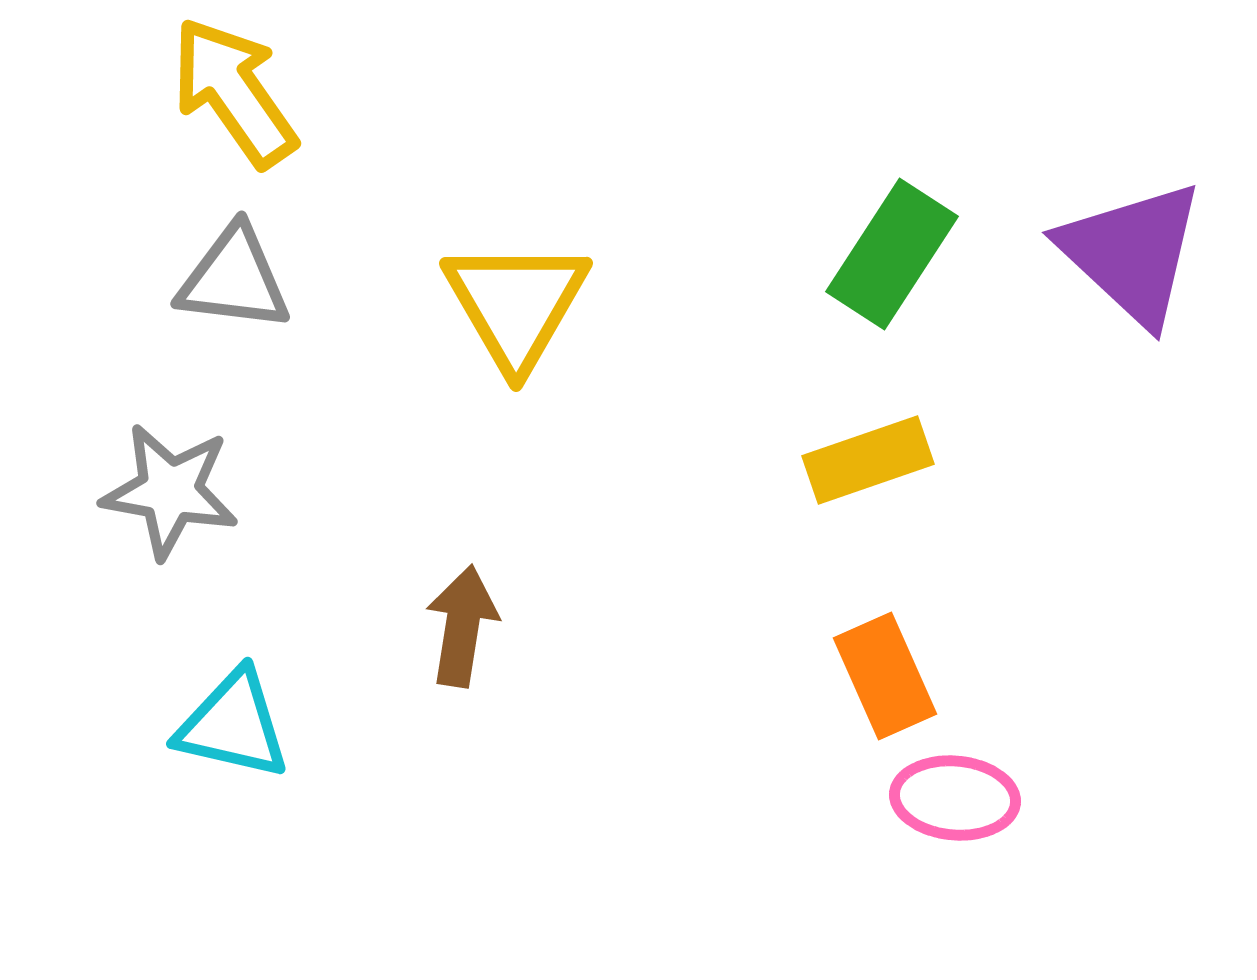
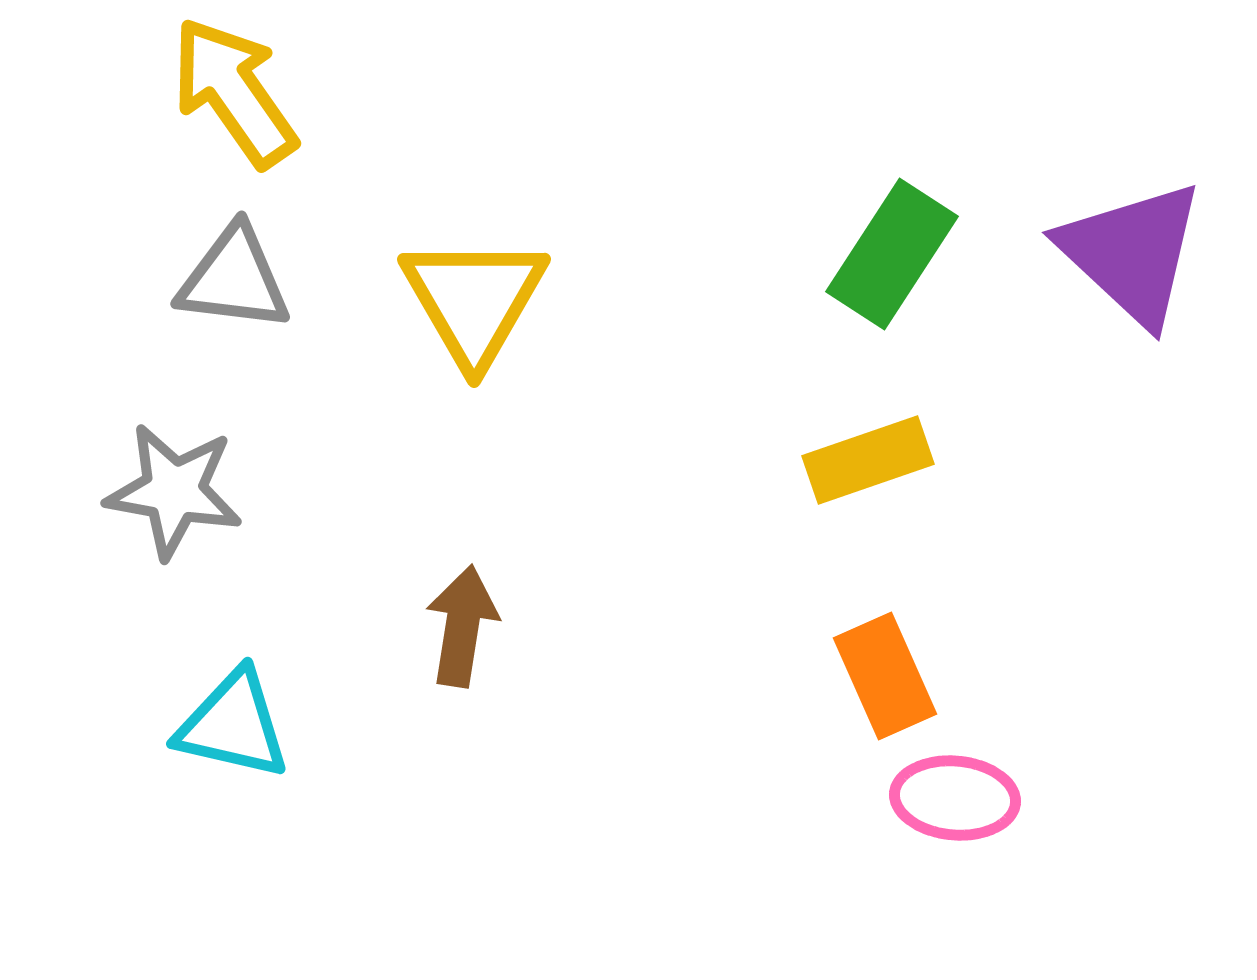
yellow triangle: moved 42 px left, 4 px up
gray star: moved 4 px right
